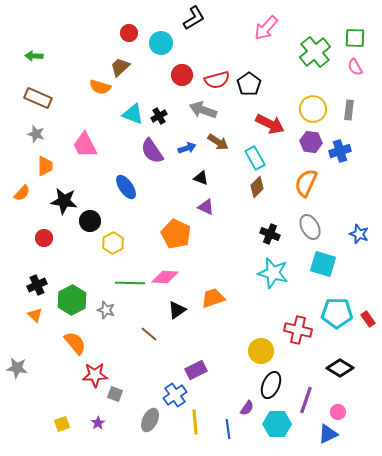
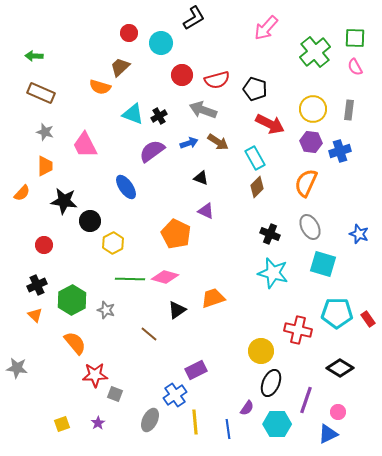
black pentagon at (249, 84): moved 6 px right, 5 px down; rotated 20 degrees counterclockwise
brown rectangle at (38, 98): moved 3 px right, 5 px up
gray star at (36, 134): moved 9 px right, 2 px up
blue arrow at (187, 148): moved 2 px right, 5 px up
purple semicircle at (152, 151): rotated 88 degrees clockwise
purple triangle at (206, 207): moved 4 px down
red circle at (44, 238): moved 7 px down
pink diamond at (165, 277): rotated 12 degrees clockwise
green line at (130, 283): moved 4 px up
black ellipse at (271, 385): moved 2 px up
